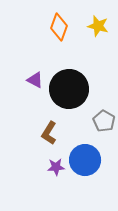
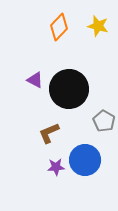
orange diamond: rotated 24 degrees clockwise
brown L-shape: rotated 35 degrees clockwise
